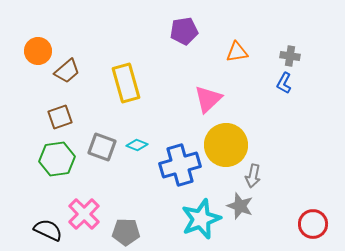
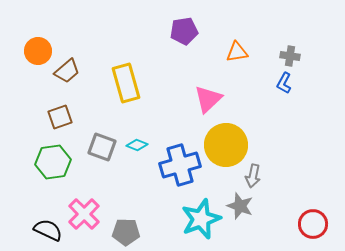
green hexagon: moved 4 px left, 3 px down
